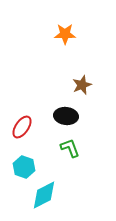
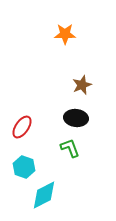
black ellipse: moved 10 px right, 2 px down
